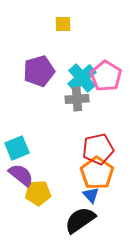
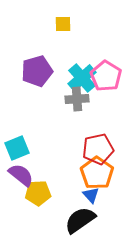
purple pentagon: moved 2 px left
